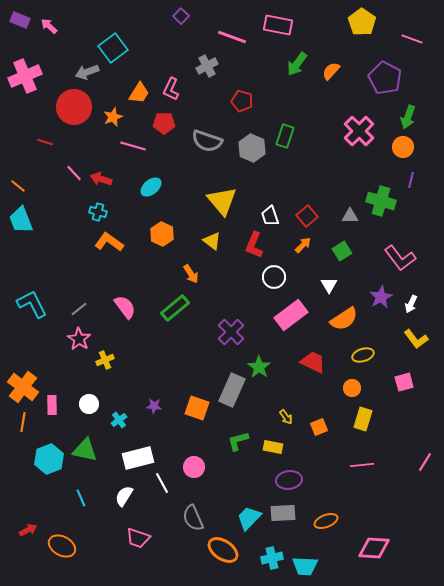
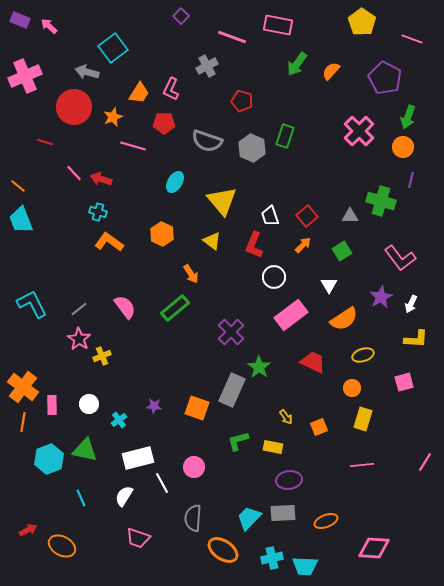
gray arrow at (87, 72): rotated 35 degrees clockwise
cyan ellipse at (151, 187): moved 24 px right, 5 px up; rotated 20 degrees counterclockwise
yellow L-shape at (416, 339): rotated 50 degrees counterclockwise
yellow cross at (105, 360): moved 3 px left, 4 px up
gray semicircle at (193, 518): rotated 28 degrees clockwise
